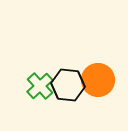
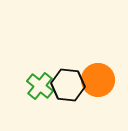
green cross: rotated 8 degrees counterclockwise
